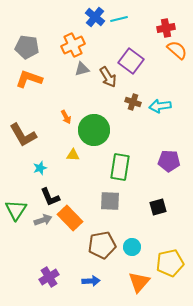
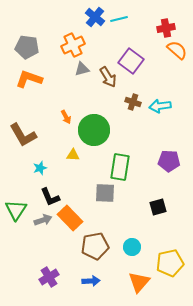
gray square: moved 5 px left, 8 px up
brown pentagon: moved 7 px left, 1 px down
